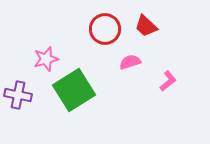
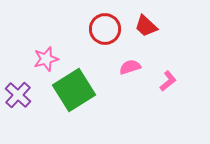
pink semicircle: moved 5 px down
purple cross: rotated 32 degrees clockwise
